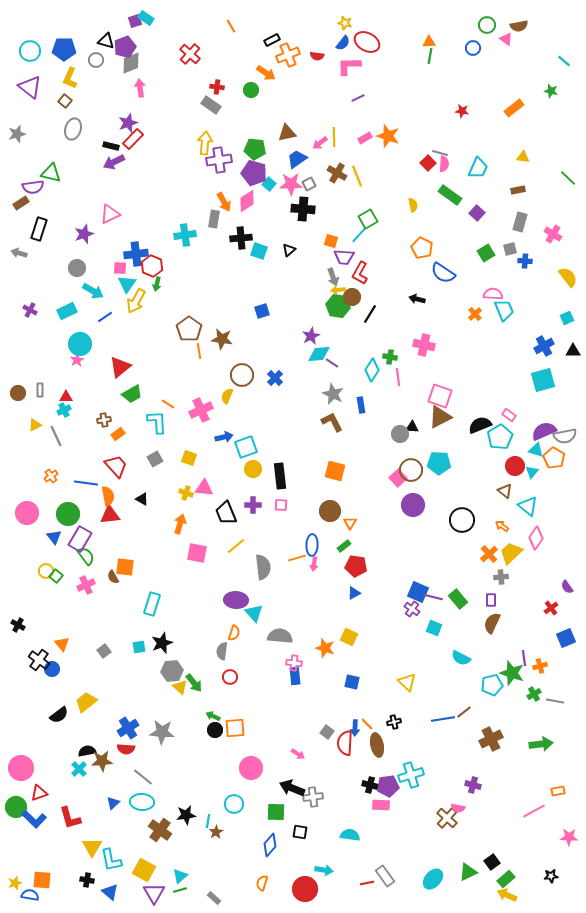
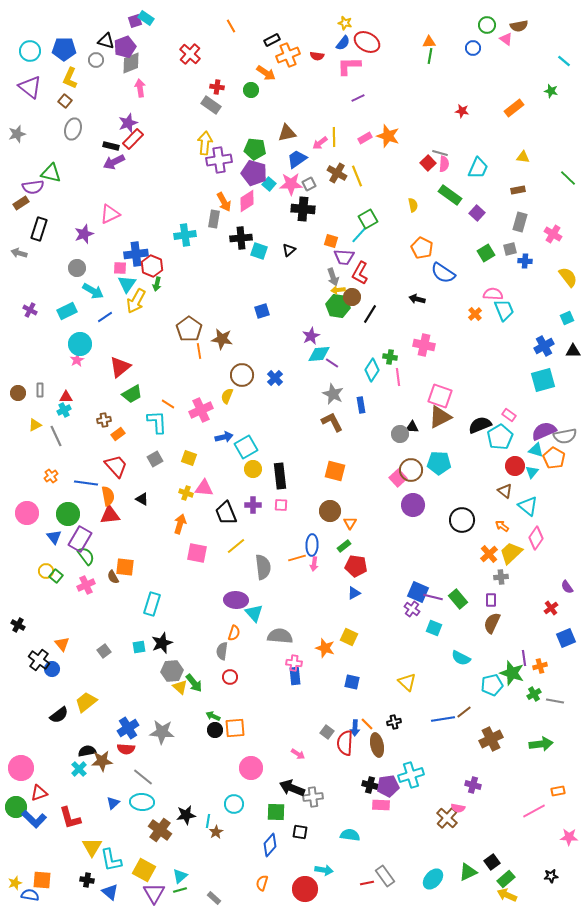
cyan square at (246, 447): rotated 10 degrees counterclockwise
